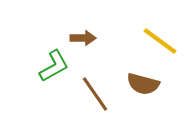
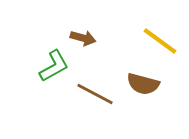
brown arrow: rotated 15 degrees clockwise
brown line: rotated 27 degrees counterclockwise
